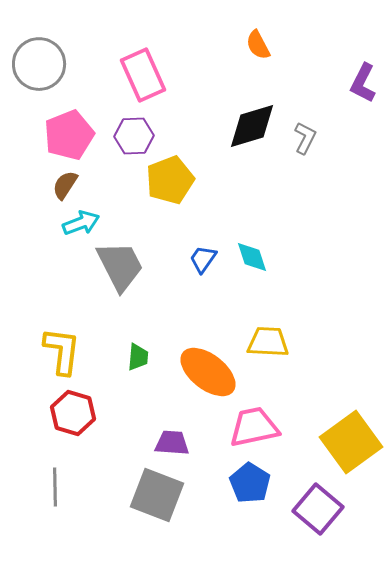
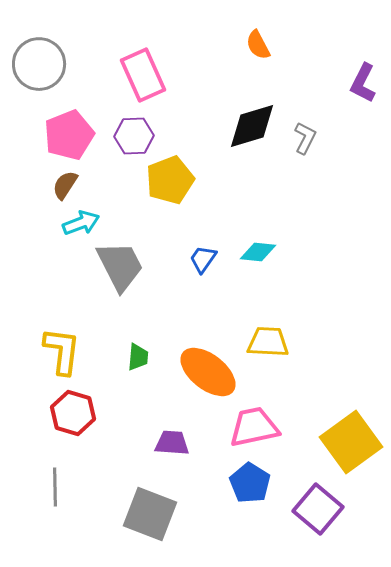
cyan diamond: moved 6 px right, 5 px up; rotated 66 degrees counterclockwise
gray square: moved 7 px left, 19 px down
